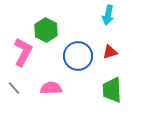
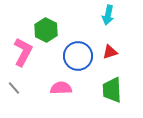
pink semicircle: moved 10 px right
